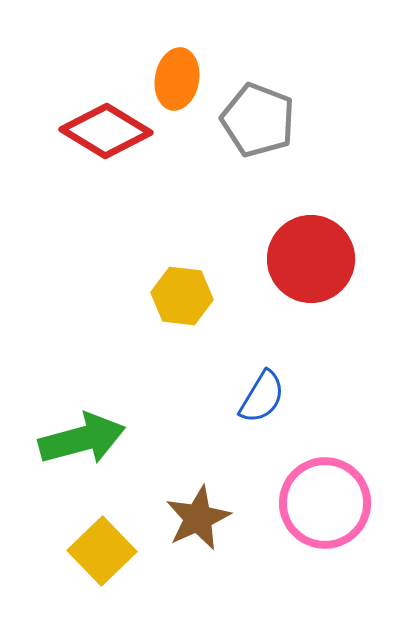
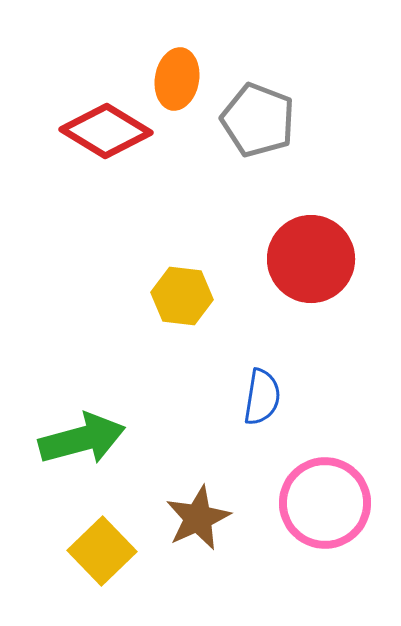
blue semicircle: rotated 22 degrees counterclockwise
